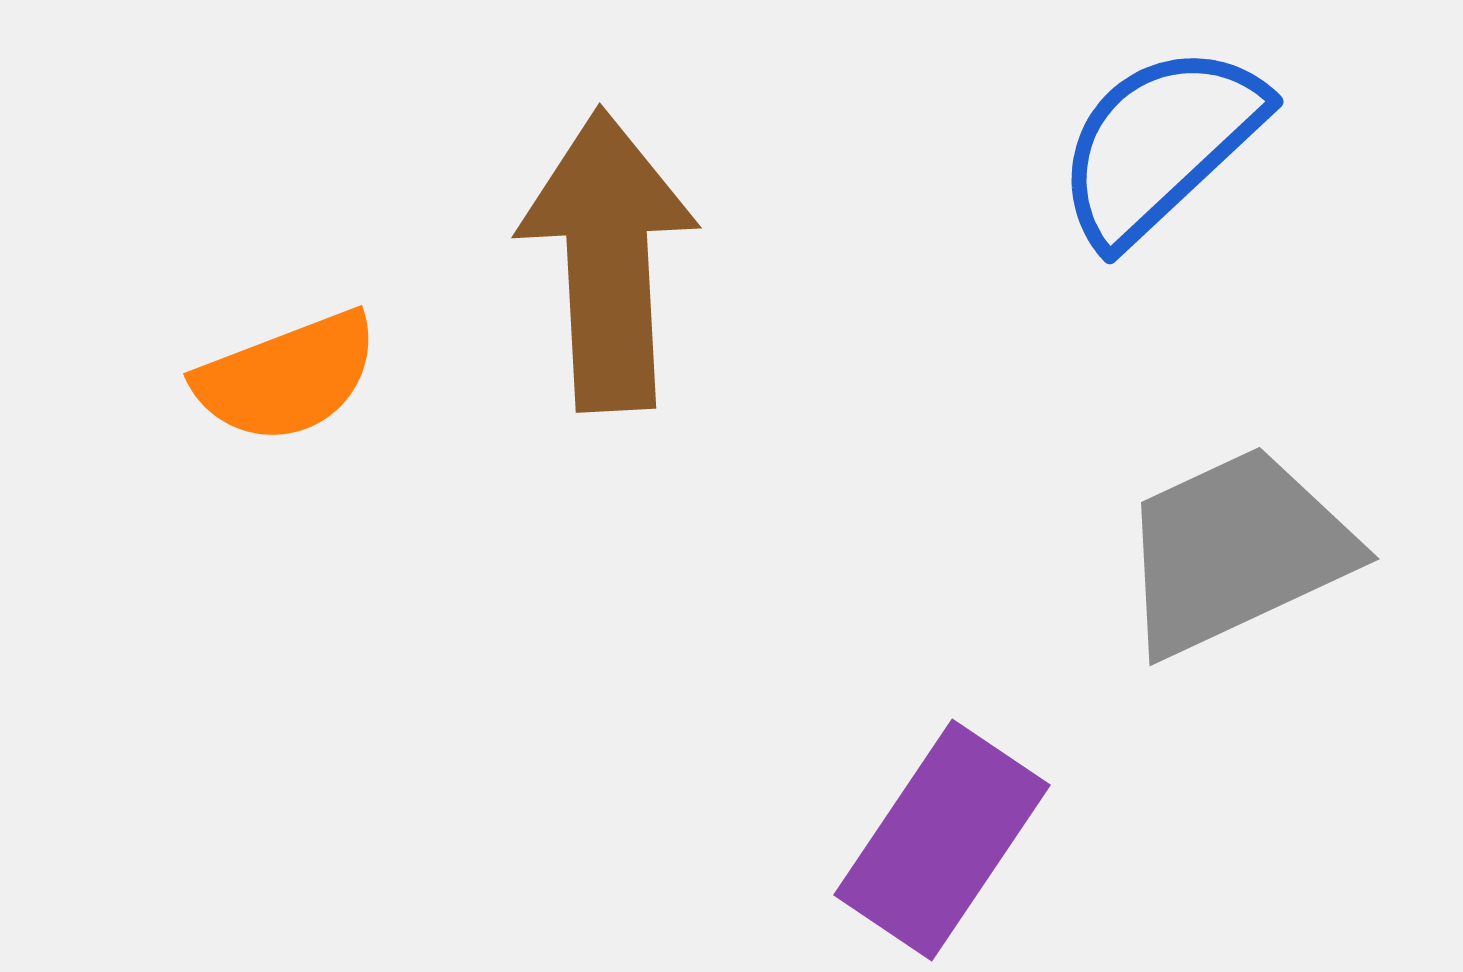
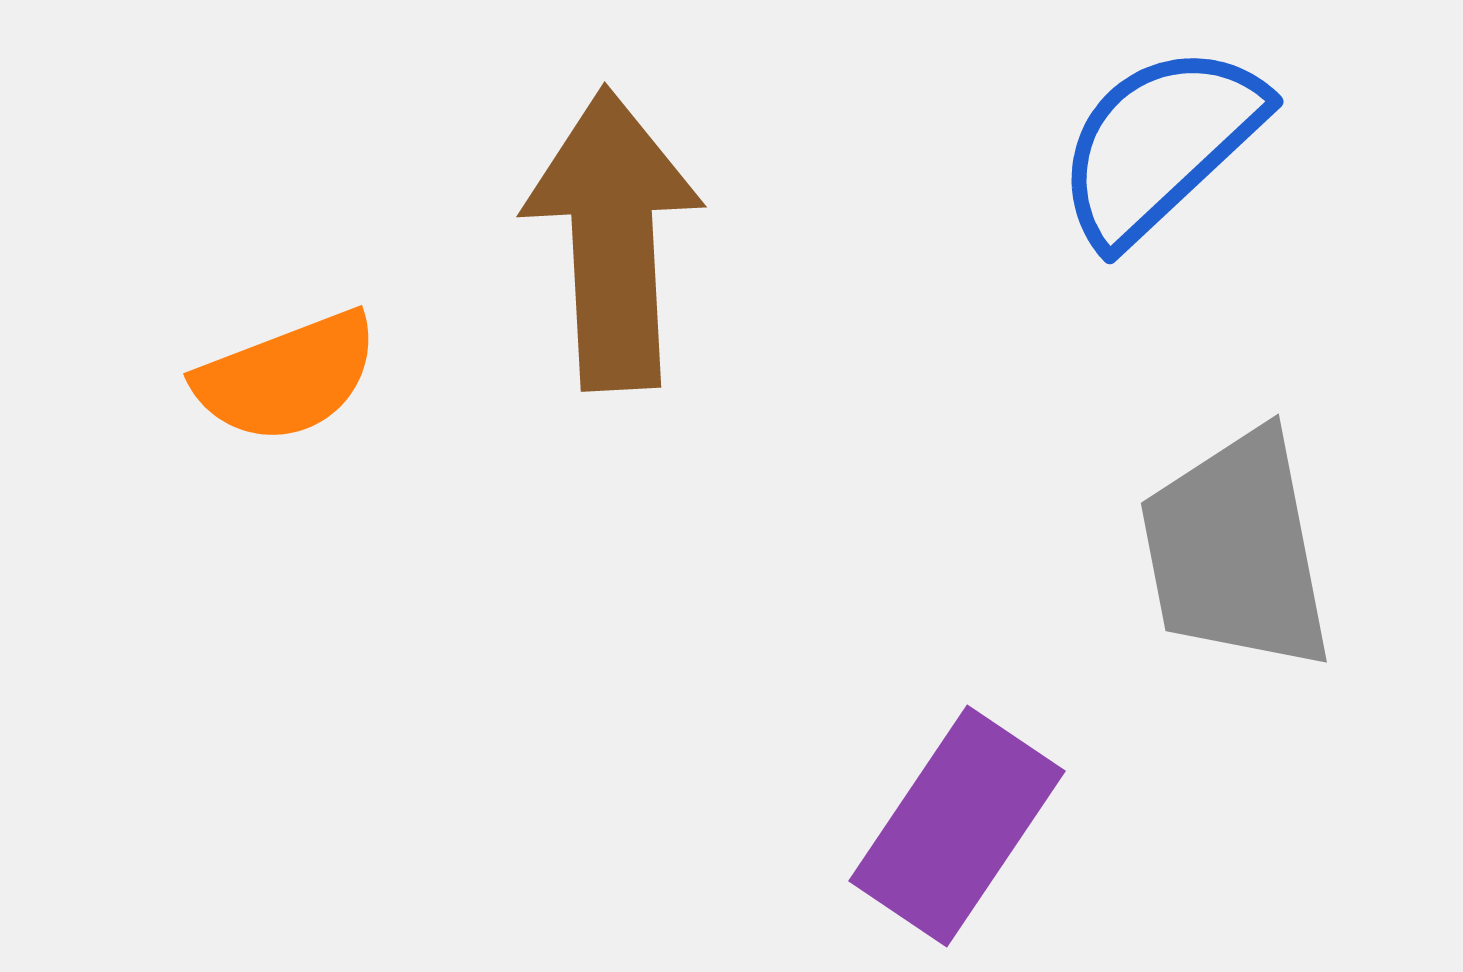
brown arrow: moved 5 px right, 21 px up
gray trapezoid: rotated 76 degrees counterclockwise
purple rectangle: moved 15 px right, 14 px up
